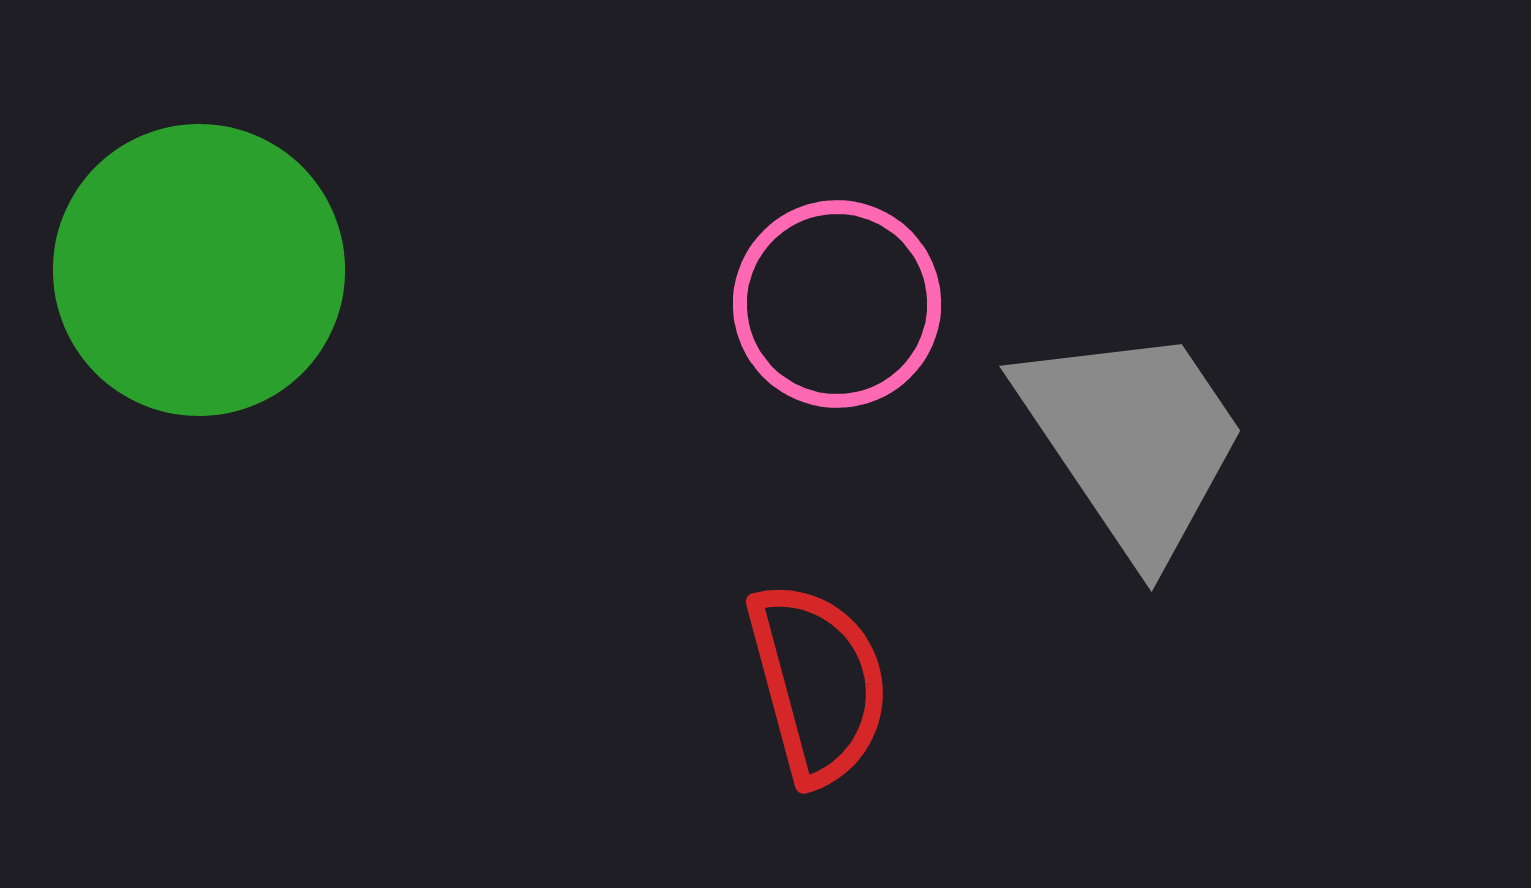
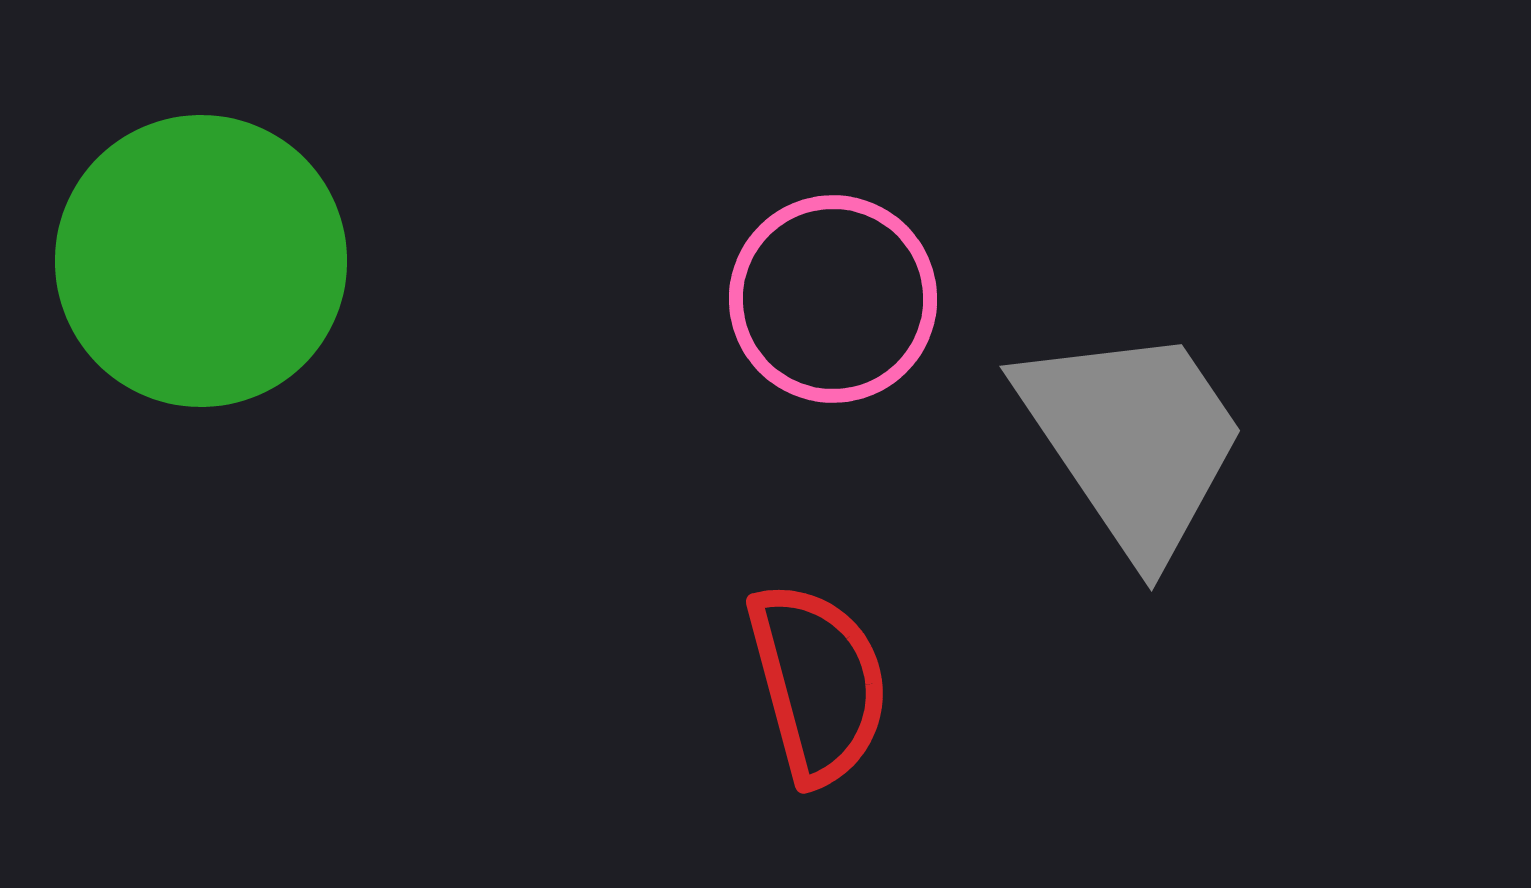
green circle: moved 2 px right, 9 px up
pink circle: moved 4 px left, 5 px up
